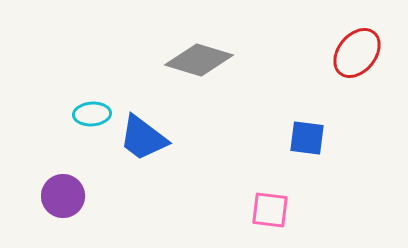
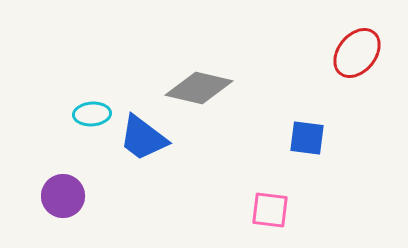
gray diamond: moved 28 px down; rotated 4 degrees counterclockwise
